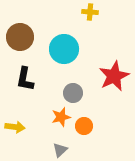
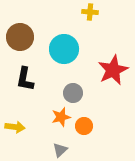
red star: moved 1 px left, 6 px up
